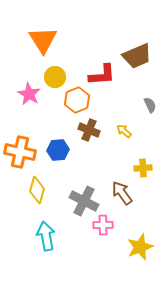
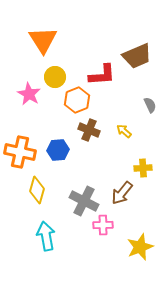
brown arrow: rotated 105 degrees counterclockwise
